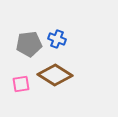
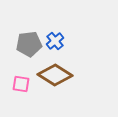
blue cross: moved 2 px left, 2 px down; rotated 30 degrees clockwise
pink square: rotated 18 degrees clockwise
